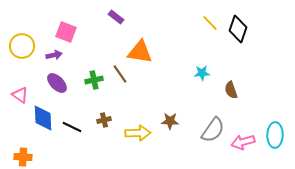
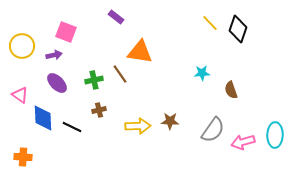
brown cross: moved 5 px left, 10 px up
yellow arrow: moved 7 px up
